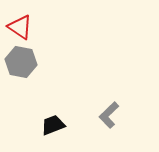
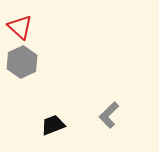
red triangle: rotated 8 degrees clockwise
gray hexagon: moved 1 px right; rotated 24 degrees clockwise
